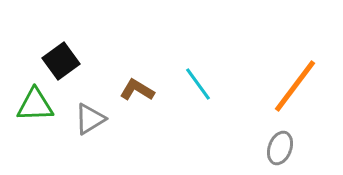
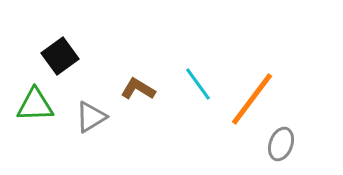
black square: moved 1 px left, 5 px up
orange line: moved 43 px left, 13 px down
brown L-shape: moved 1 px right, 1 px up
gray triangle: moved 1 px right, 2 px up
gray ellipse: moved 1 px right, 4 px up
